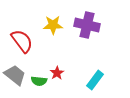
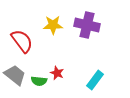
red star: rotated 16 degrees counterclockwise
